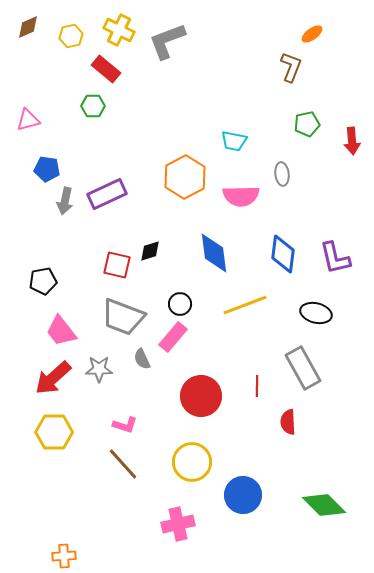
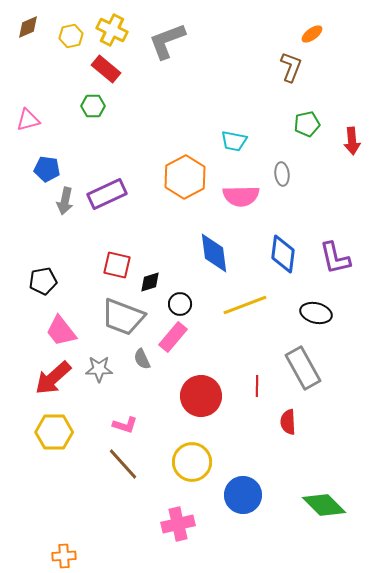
yellow cross at (119, 30): moved 7 px left
black diamond at (150, 251): moved 31 px down
